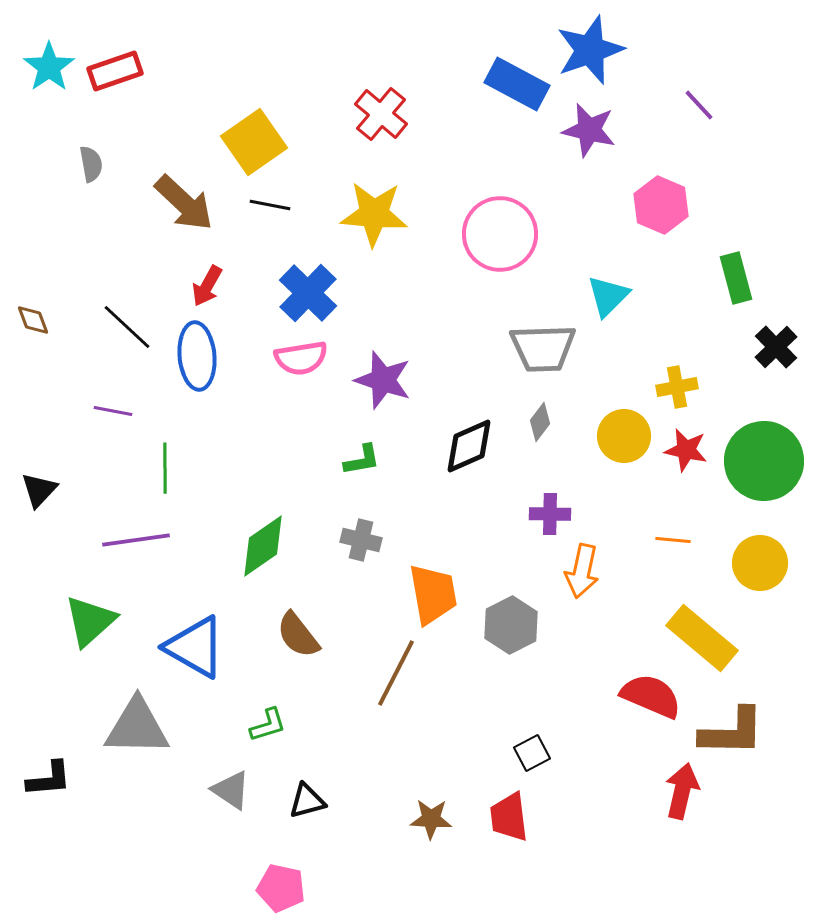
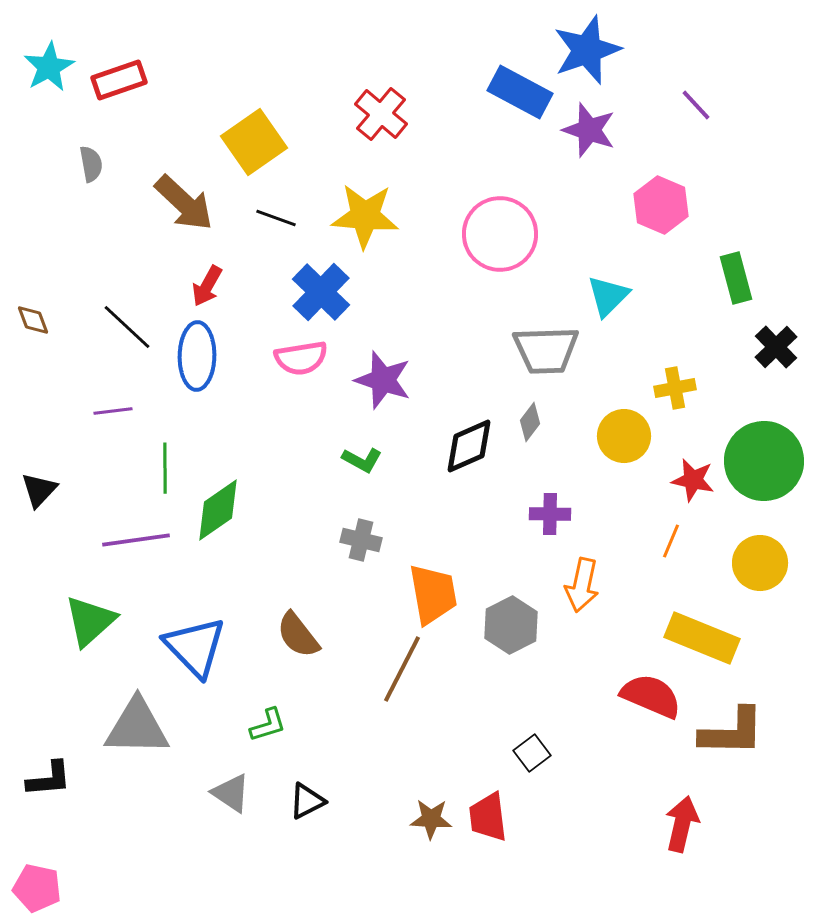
blue star at (590, 50): moved 3 px left
cyan star at (49, 67): rotated 6 degrees clockwise
red rectangle at (115, 71): moved 4 px right, 9 px down
blue rectangle at (517, 84): moved 3 px right, 8 px down
purple line at (699, 105): moved 3 px left
purple star at (589, 130): rotated 6 degrees clockwise
black line at (270, 205): moved 6 px right, 13 px down; rotated 9 degrees clockwise
yellow star at (374, 214): moved 9 px left, 2 px down
blue cross at (308, 293): moved 13 px right, 1 px up
gray trapezoid at (543, 348): moved 3 px right, 2 px down
blue ellipse at (197, 356): rotated 6 degrees clockwise
yellow cross at (677, 387): moved 2 px left, 1 px down
purple line at (113, 411): rotated 18 degrees counterclockwise
gray diamond at (540, 422): moved 10 px left
red star at (686, 450): moved 7 px right, 30 px down
green L-shape at (362, 460): rotated 39 degrees clockwise
orange line at (673, 540): moved 2 px left, 1 px down; rotated 72 degrees counterclockwise
green diamond at (263, 546): moved 45 px left, 36 px up
orange arrow at (582, 571): moved 14 px down
yellow rectangle at (702, 638): rotated 18 degrees counterclockwise
blue triangle at (195, 647): rotated 16 degrees clockwise
brown line at (396, 673): moved 6 px right, 4 px up
black square at (532, 753): rotated 9 degrees counterclockwise
gray triangle at (231, 790): moved 3 px down
red arrow at (682, 791): moved 33 px down
black triangle at (307, 801): rotated 12 degrees counterclockwise
red trapezoid at (509, 817): moved 21 px left
pink pentagon at (281, 888): moved 244 px left
